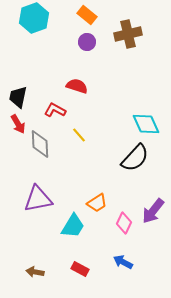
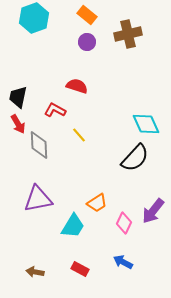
gray diamond: moved 1 px left, 1 px down
